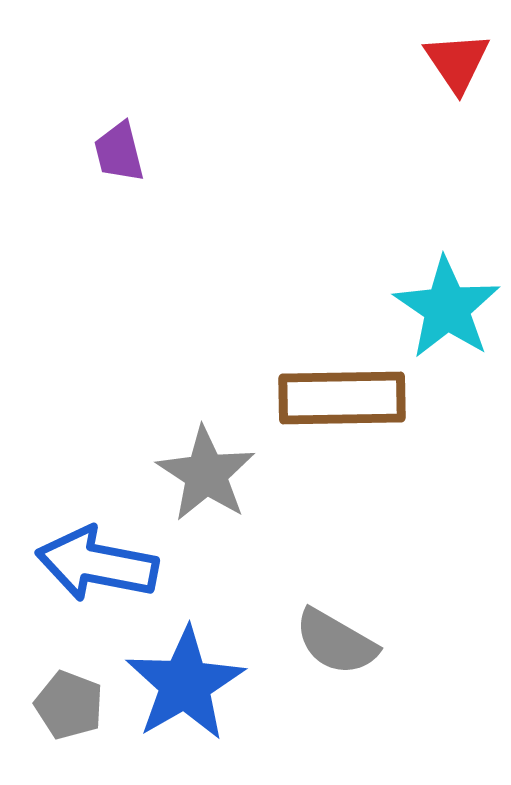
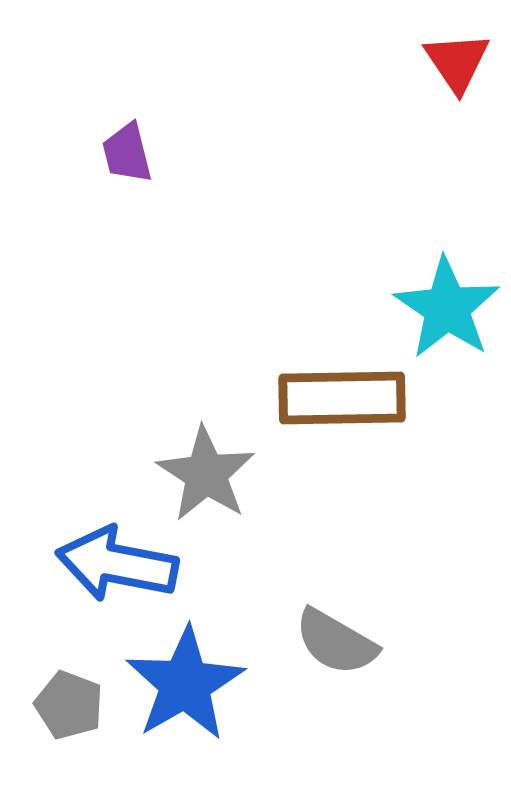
purple trapezoid: moved 8 px right, 1 px down
blue arrow: moved 20 px right
